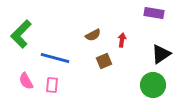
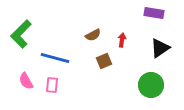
black triangle: moved 1 px left, 6 px up
green circle: moved 2 px left
